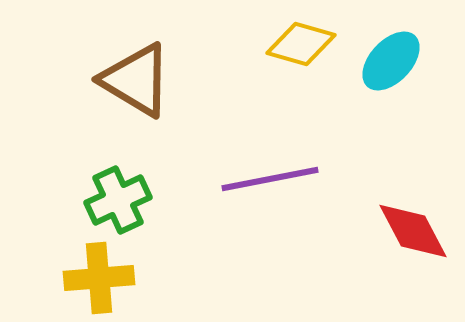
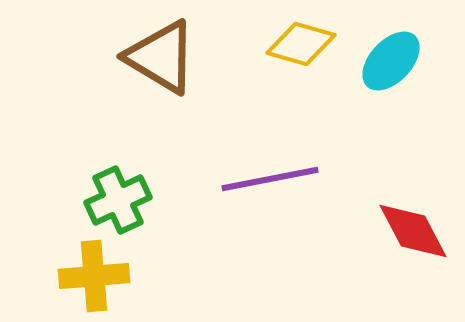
brown triangle: moved 25 px right, 23 px up
yellow cross: moved 5 px left, 2 px up
